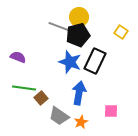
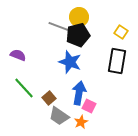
purple semicircle: moved 2 px up
black rectangle: moved 22 px right; rotated 15 degrees counterclockwise
green line: rotated 40 degrees clockwise
brown square: moved 8 px right
pink square: moved 22 px left, 5 px up; rotated 24 degrees clockwise
